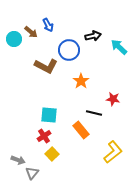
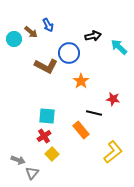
blue circle: moved 3 px down
cyan square: moved 2 px left, 1 px down
